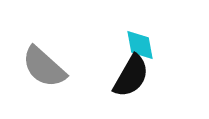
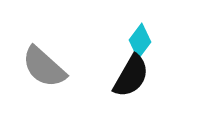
cyan diamond: moved 4 px up; rotated 48 degrees clockwise
